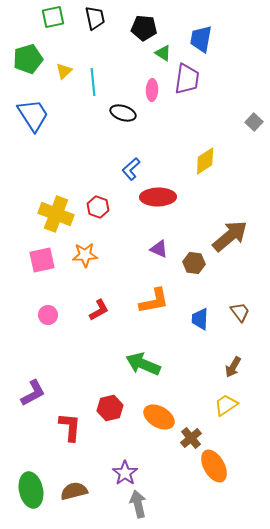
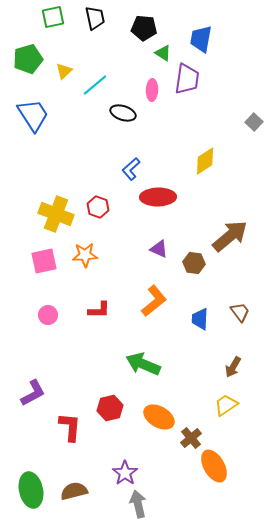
cyan line at (93, 82): moved 2 px right, 3 px down; rotated 56 degrees clockwise
pink square at (42, 260): moved 2 px right, 1 px down
orange L-shape at (154, 301): rotated 28 degrees counterclockwise
red L-shape at (99, 310): rotated 30 degrees clockwise
